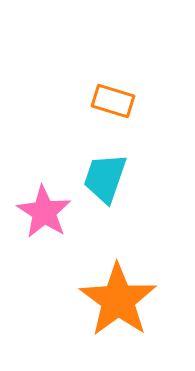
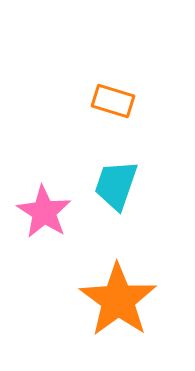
cyan trapezoid: moved 11 px right, 7 px down
